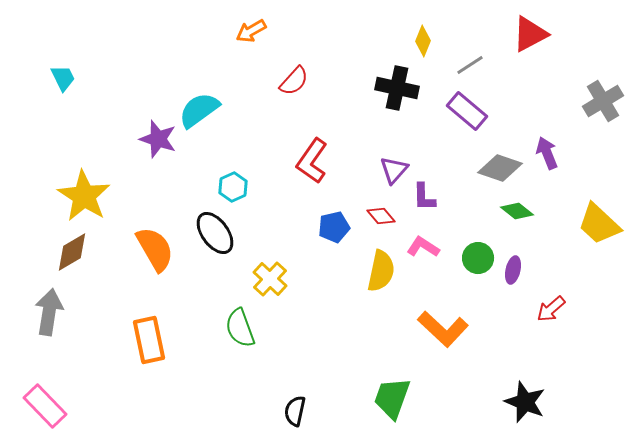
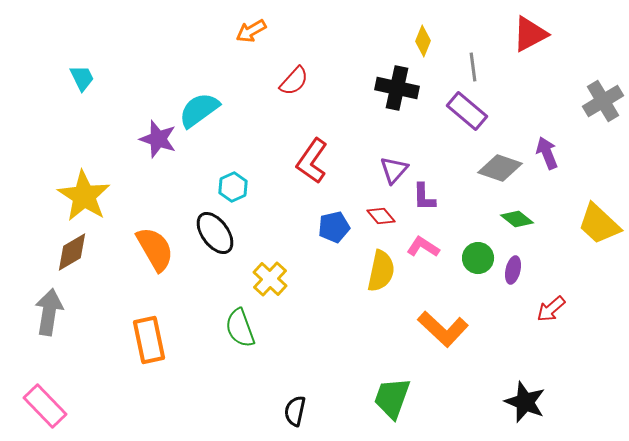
gray line: moved 3 px right, 2 px down; rotated 64 degrees counterclockwise
cyan trapezoid: moved 19 px right
green diamond: moved 8 px down
